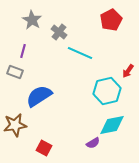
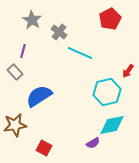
red pentagon: moved 1 px left, 1 px up
gray rectangle: rotated 28 degrees clockwise
cyan hexagon: moved 1 px down
